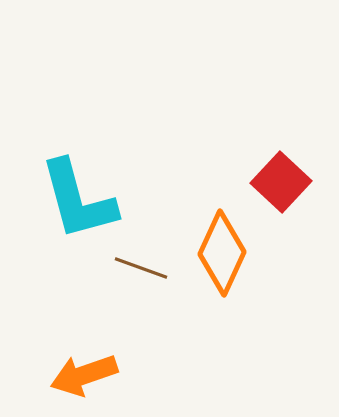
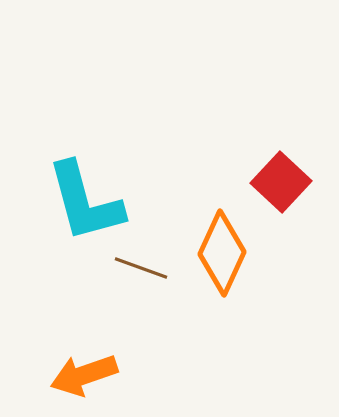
cyan L-shape: moved 7 px right, 2 px down
